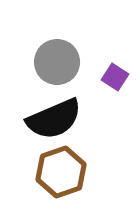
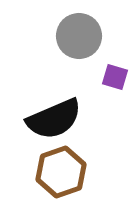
gray circle: moved 22 px right, 26 px up
purple square: rotated 16 degrees counterclockwise
